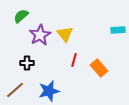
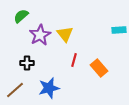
cyan rectangle: moved 1 px right
blue star: moved 3 px up
